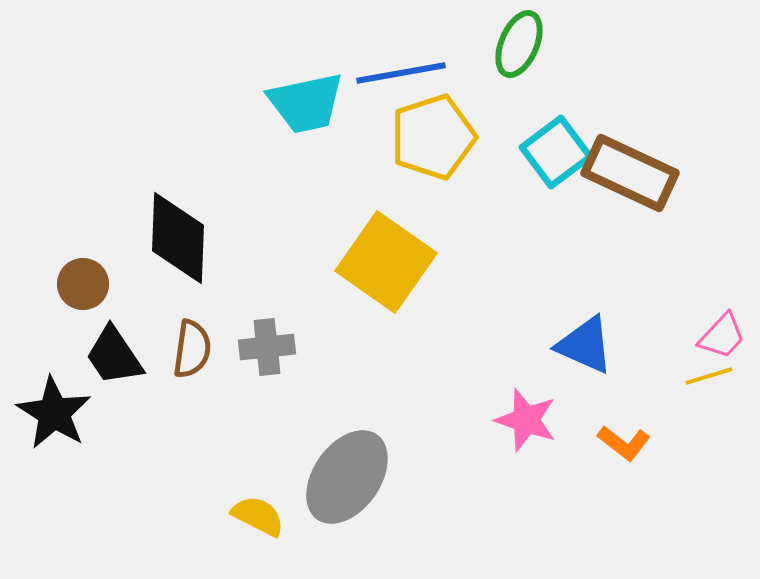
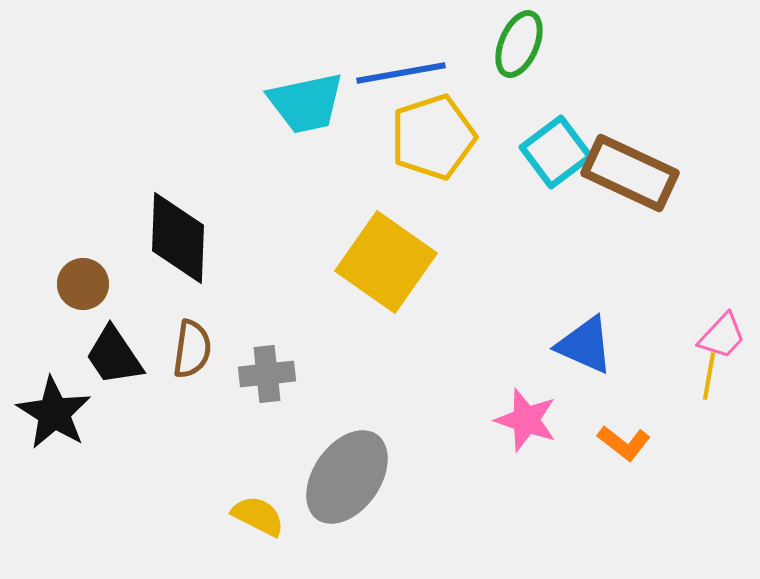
gray cross: moved 27 px down
yellow line: rotated 63 degrees counterclockwise
